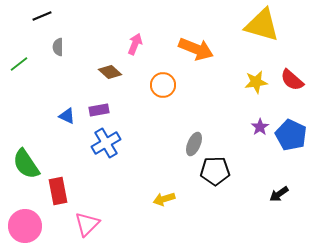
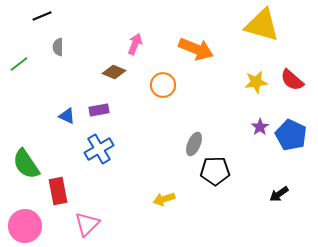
brown diamond: moved 4 px right; rotated 20 degrees counterclockwise
blue cross: moved 7 px left, 6 px down
